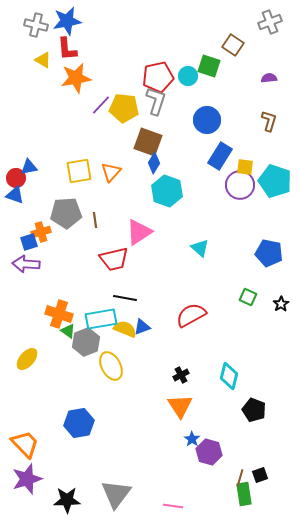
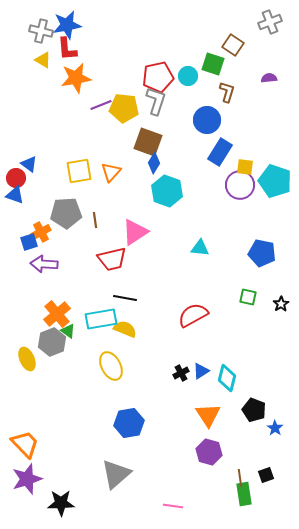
blue star at (67, 21): moved 4 px down
gray cross at (36, 25): moved 5 px right, 6 px down
green square at (209, 66): moved 4 px right, 2 px up
purple line at (101, 105): rotated 25 degrees clockwise
brown L-shape at (269, 121): moved 42 px left, 29 px up
blue rectangle at (220, 156): moved 4 px up
blue triangle at (29, 167): moved 3 px up; rotated 48 degrees clockwise
orange cross at (41, 232): rotated 12 degrees counterclockwise
pink triangle at (139, 232): moved 4 px left
cyan triangle at (200, 248): rotated 36 degrees counterclockwise
blue pentagon at (269, 253): moved 7 px left
red trapezoid at (114, 259): moved 2 px left
purple arrow at (26, 264): moved 18 px right
green square at (248, 297): rotated 12 degrees counterclockwise
orange cross at (59, 314): moved 2 px left; rotated 32 degrees clockwise
red semicircle at (191, 315): moved 2 px right
blue triangle at (142, 327): moved 59 px right, 44 px down; rotated 12 degrees counterclockwise
gray hexagon at (86, 342): moved 34 px left
yellow ellipse at (27, 359): rotated 65 degrees counterclockwise
black cross at (181, 375): moved 2 px up
cyan diamond at (229, 376): moved 2 px left, 2 px down
orange triangle at (180, 406): moved 28 px right, 9 px down
blue hexagon at (79, 423): moved 50 px right
blue star at (192, 439): moved 83 px right, 11 px up
black square at (260, 475): moved 6 px right
brown line at (240, 478): rotated 24 degrees counterclockwise
gray triangle at (116, 494): moved 20 px up; rotated 12 degrees clockwise
black star at (67, 500): moved 6 px left, 3 px down
